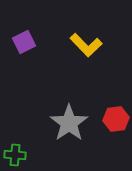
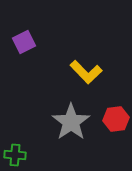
yellow L-shape: moved 27 px down
gray star: moved 2 px right, 1 px up
